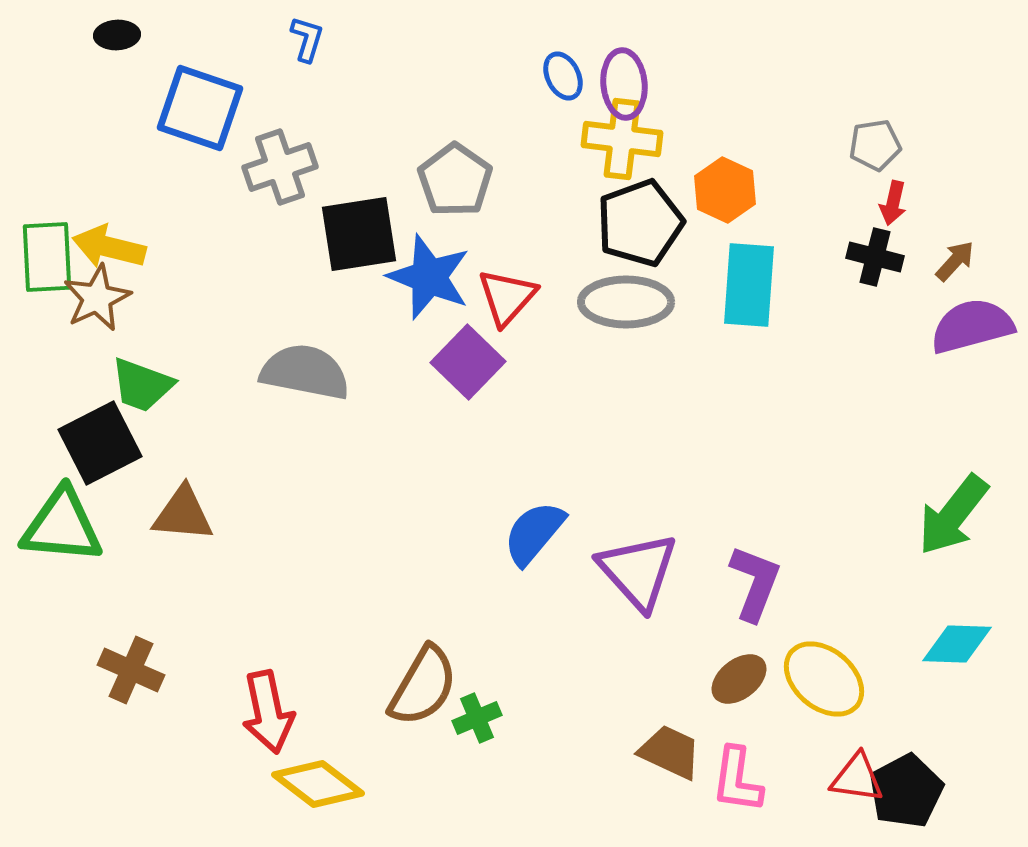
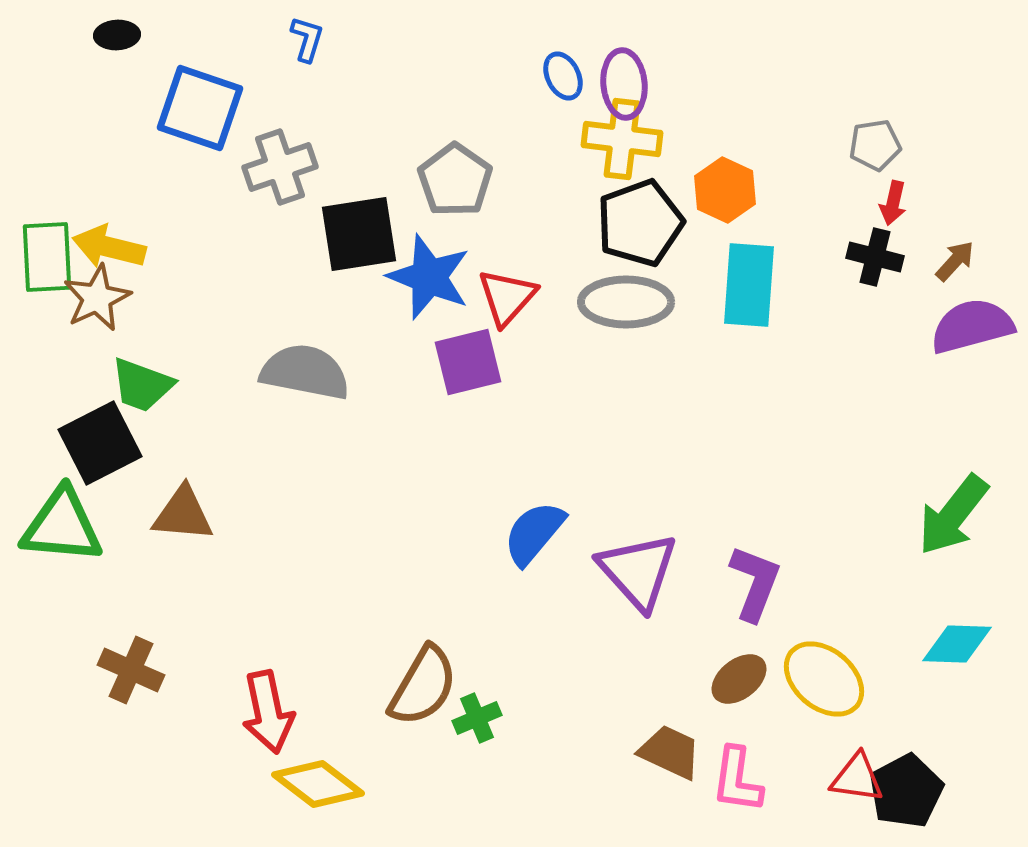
purple square at (468, 362): rotated 32 degrees clockwise
